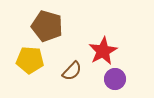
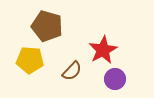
red star: moved 1 px up
